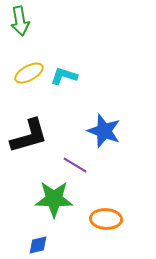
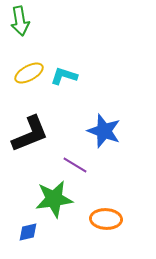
black L-shape: moved 1 px right, 2 px up; rotated 6 degrees counterclockwise
green star: rotated 9 degrees counterclockwise
blue diamond: moved 10 px left, 13 px up
